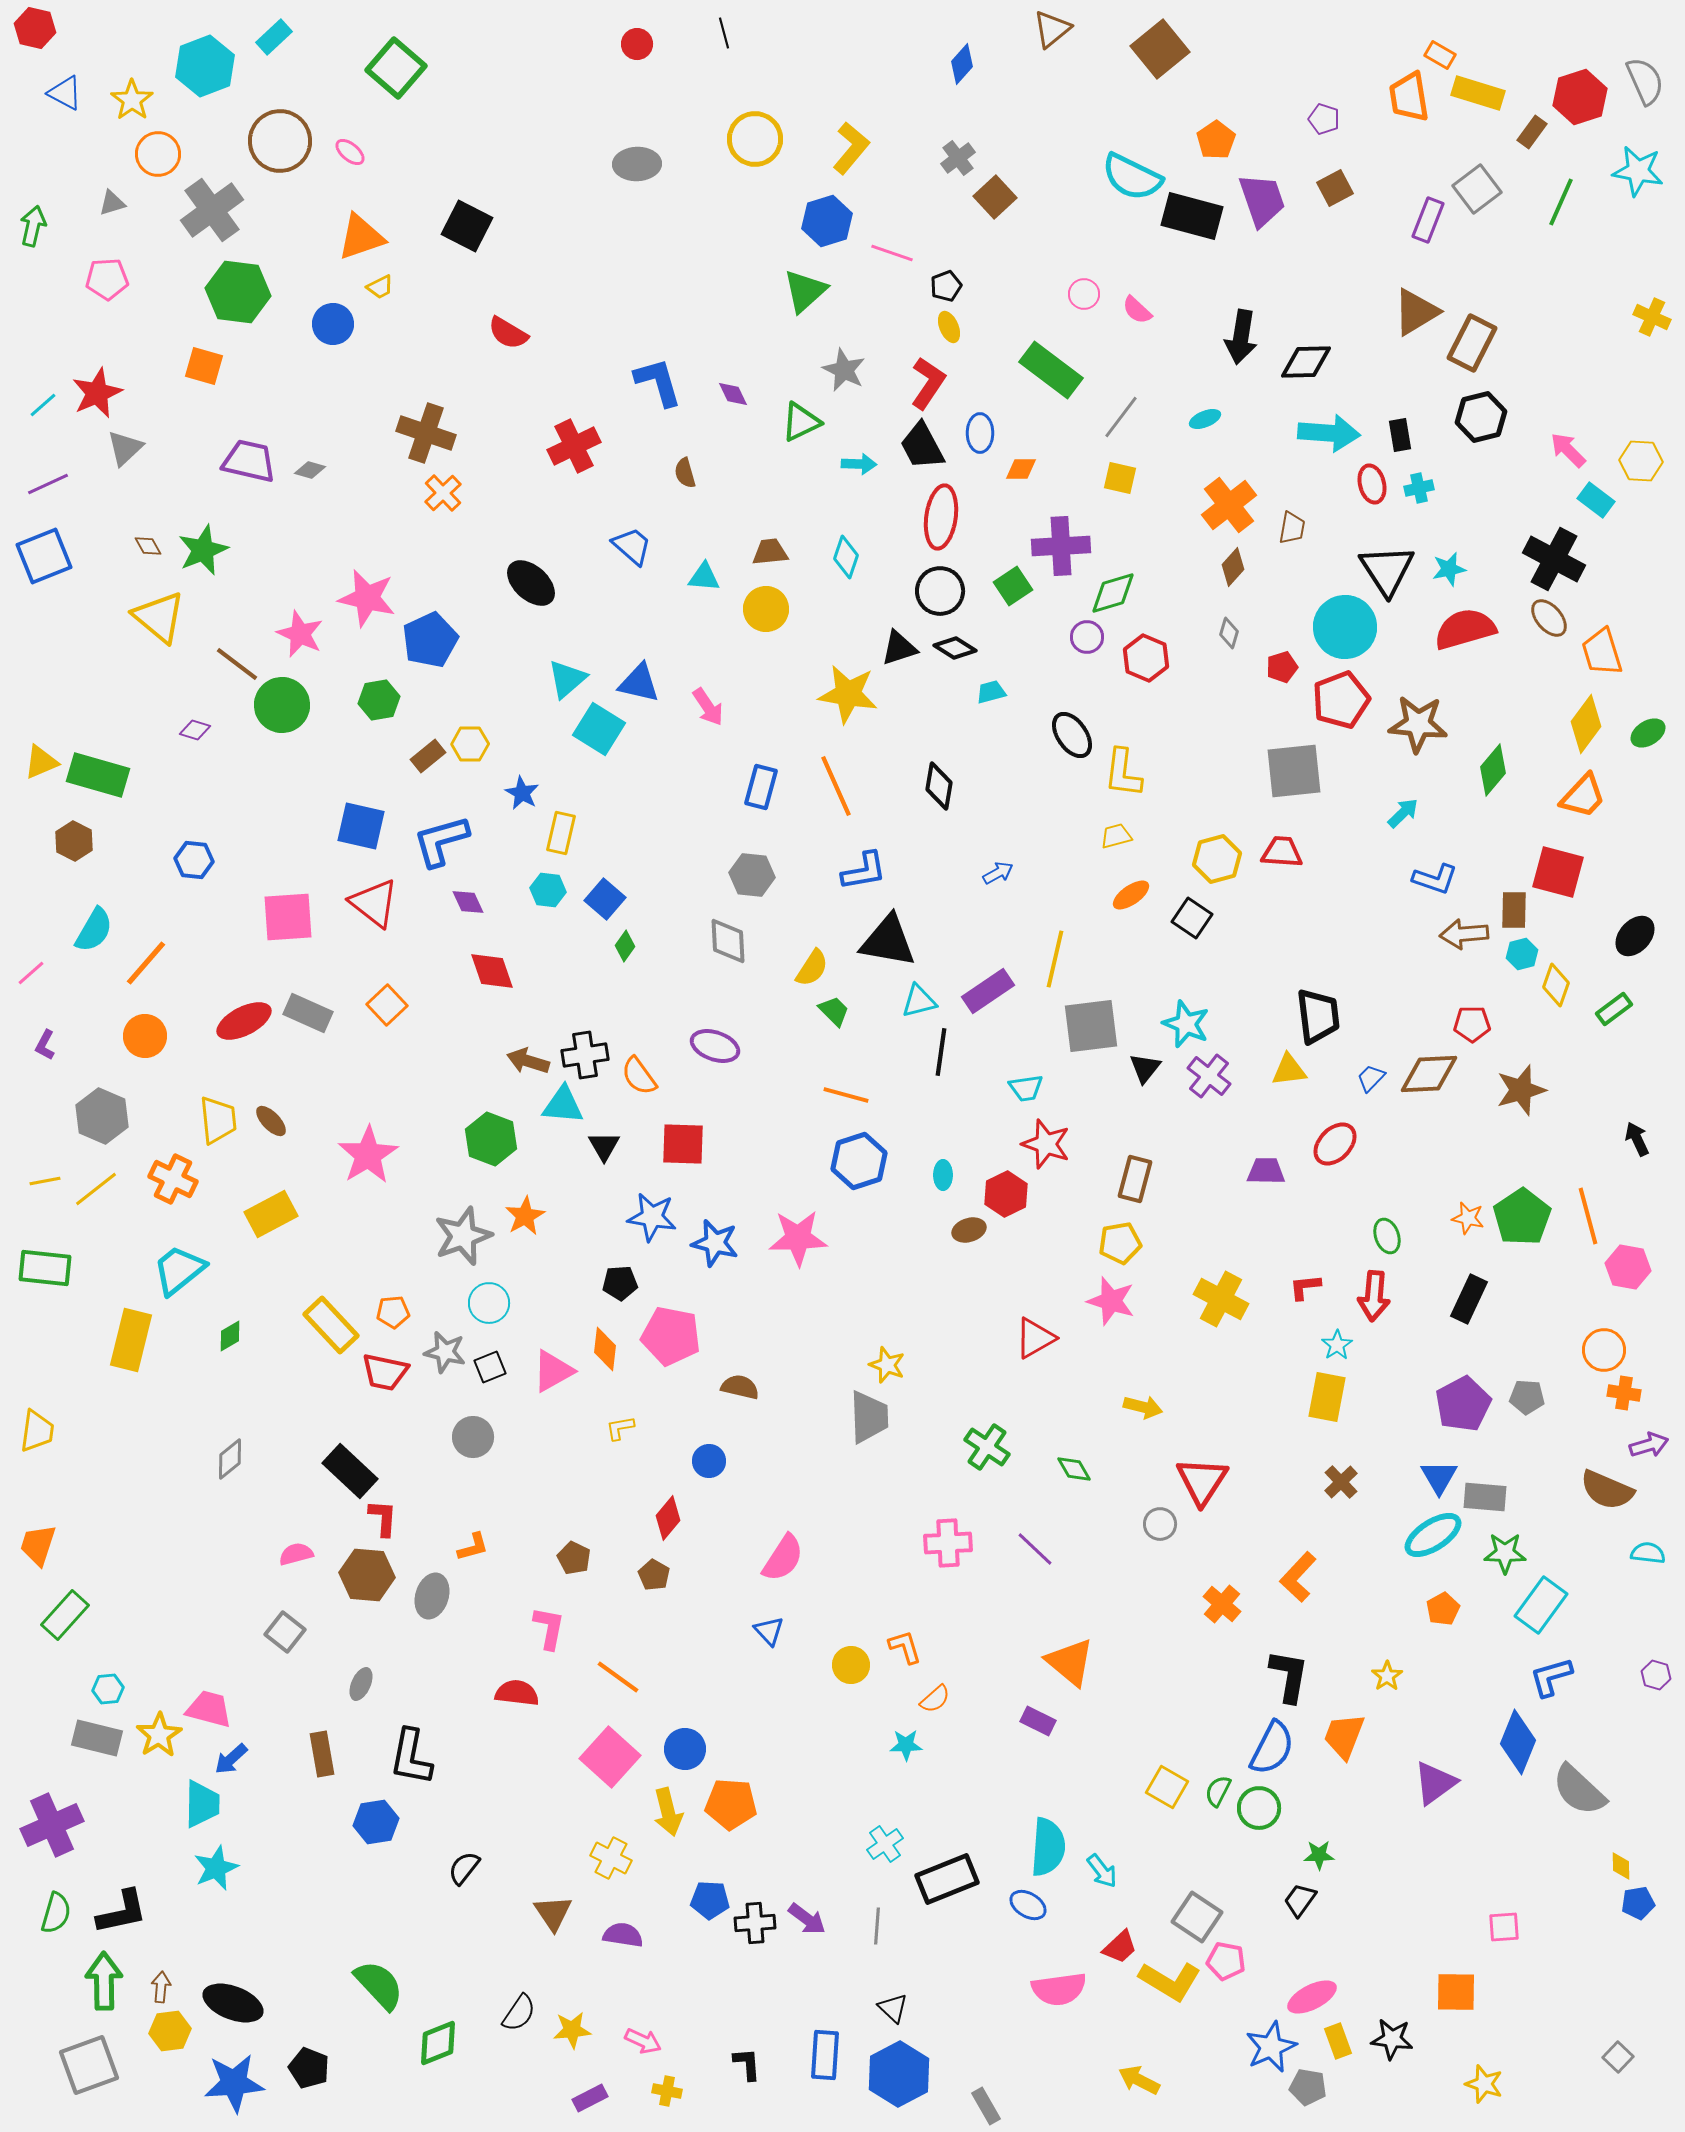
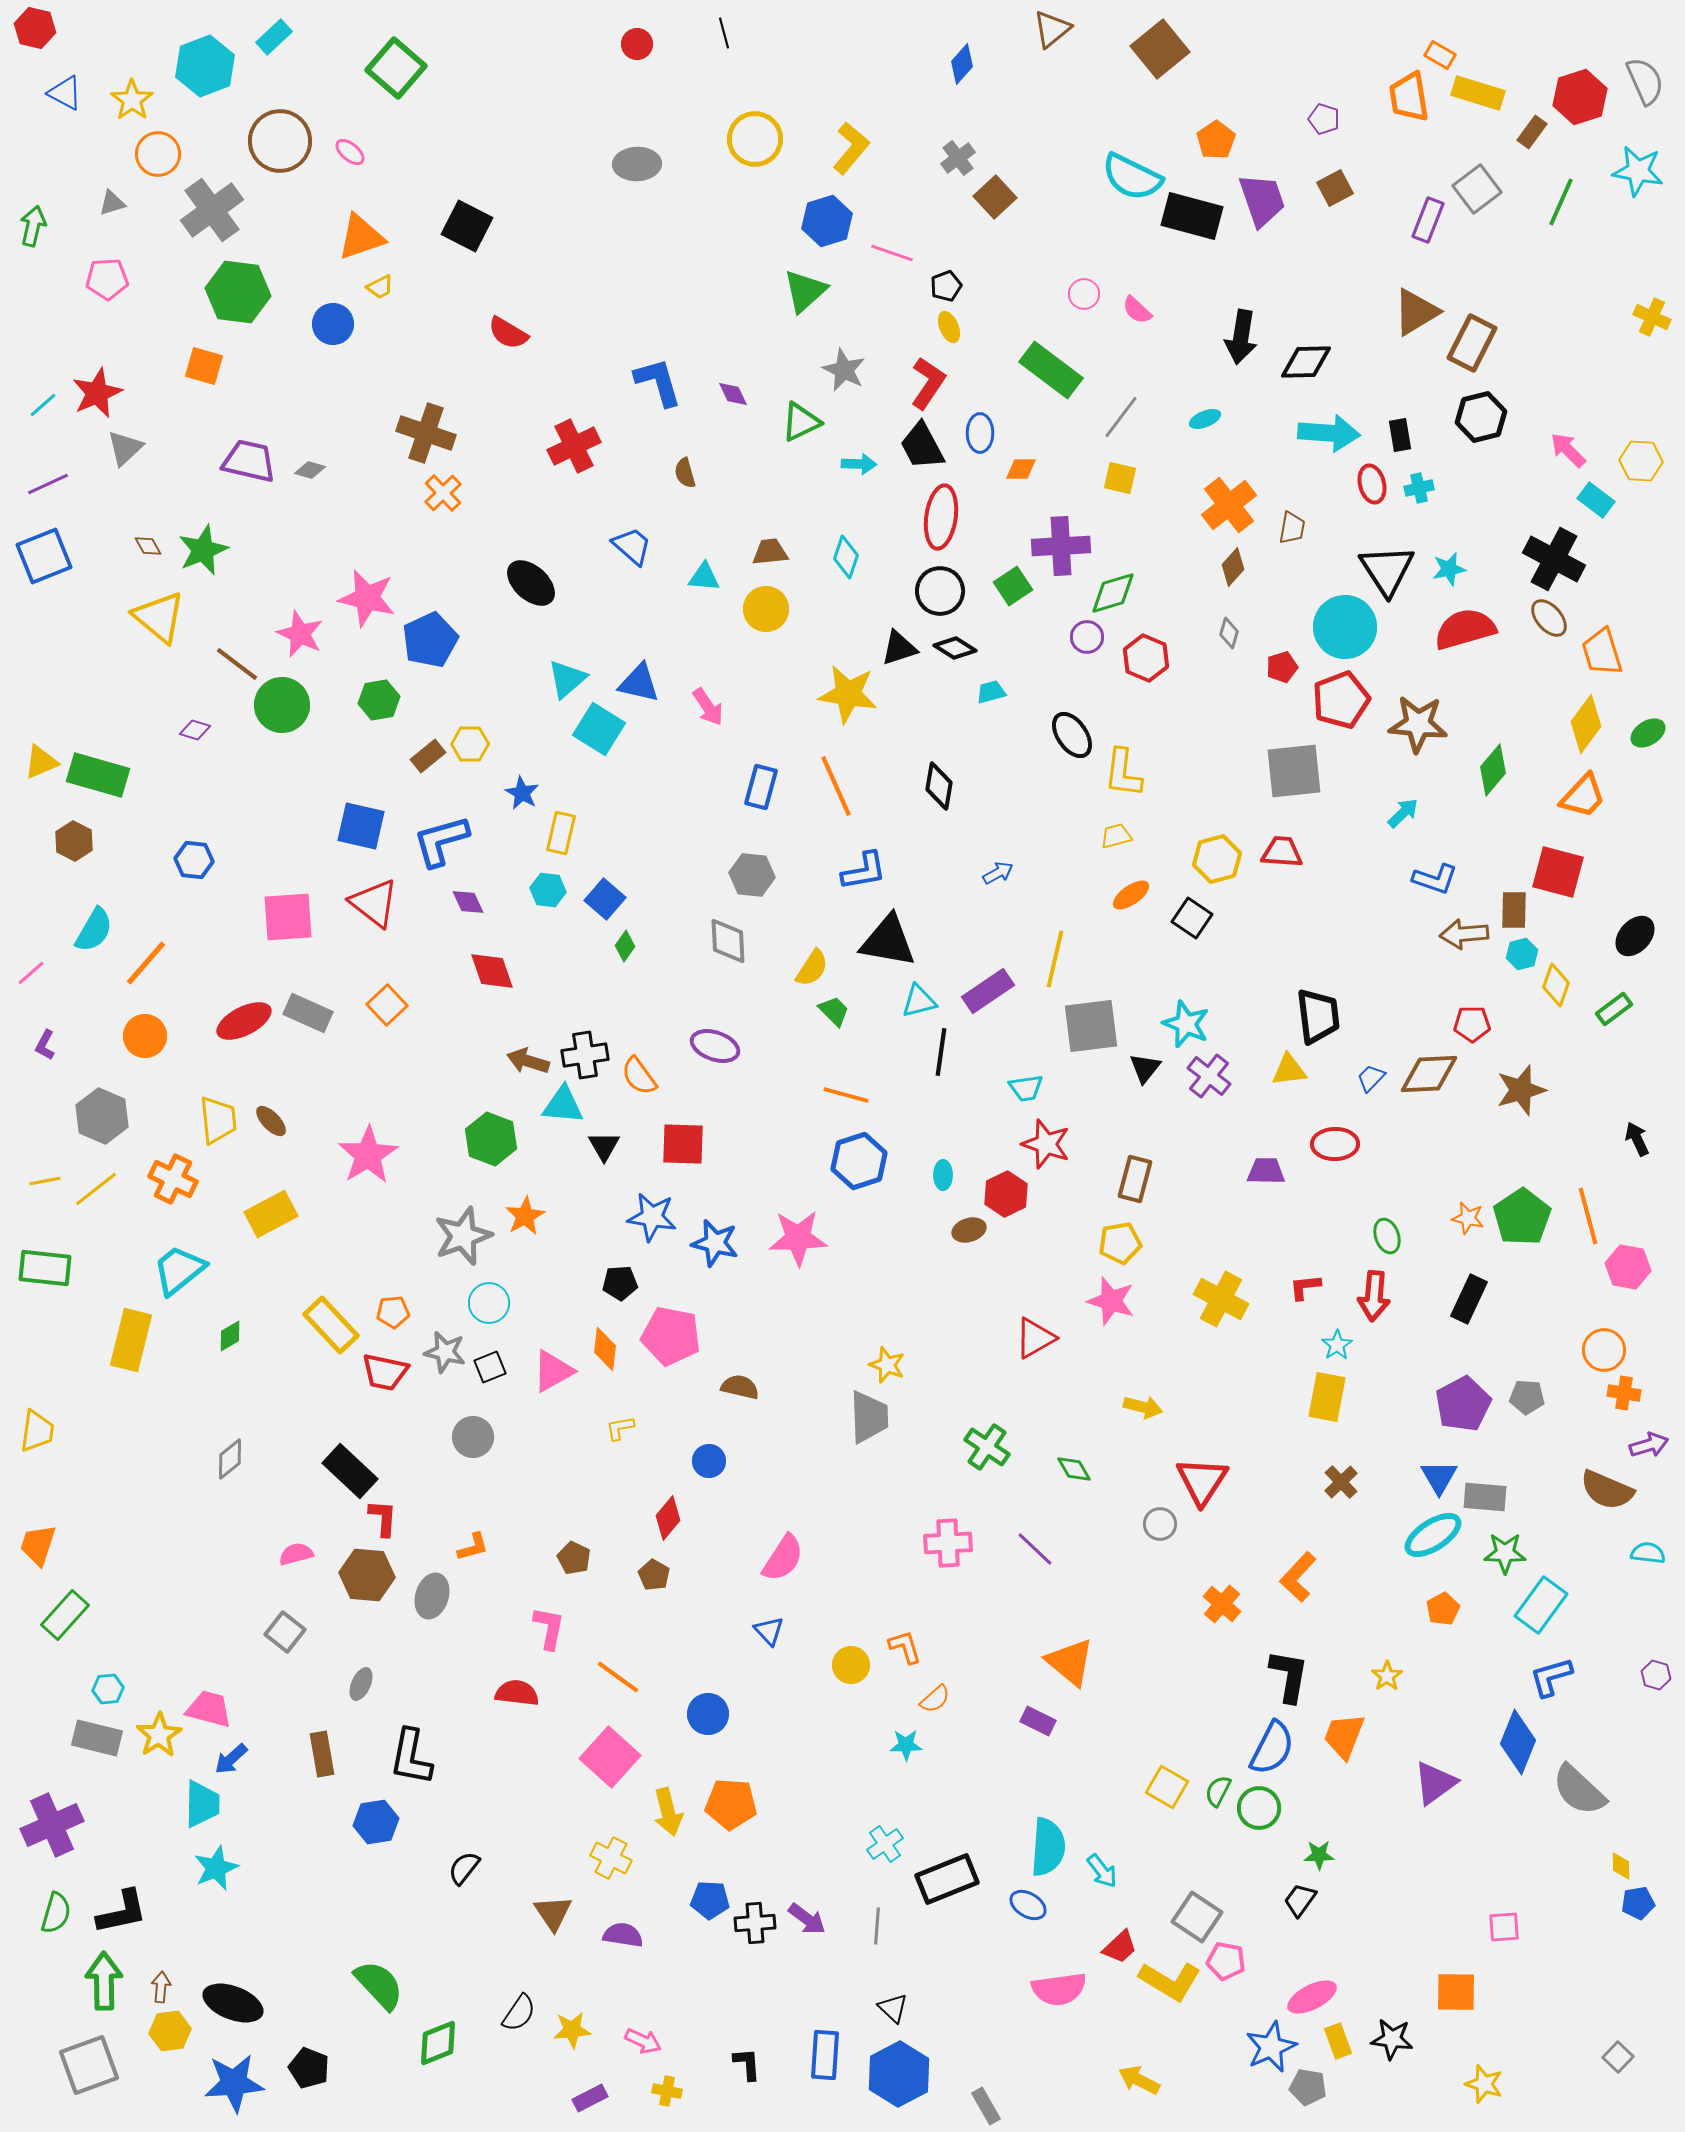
red ellipse at (1335, 1144): rotated 45 degrees clockwise
blue circle at (685, 1749): moved 23 px right, 35 px up
